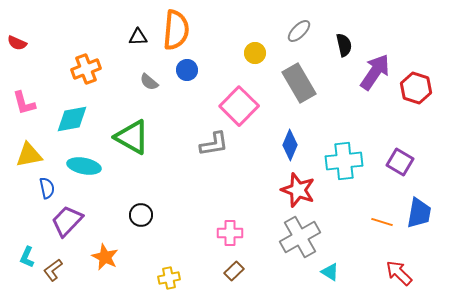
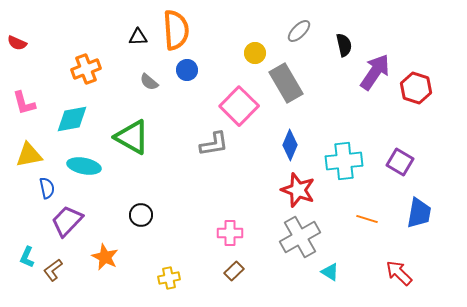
orange semicircle: rotated 9 degrees counterclockwise
gray rectangle: moved 13 px left
orange line: moved 15 px left, 3 px up
